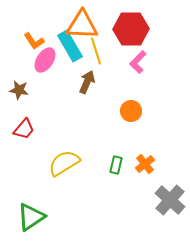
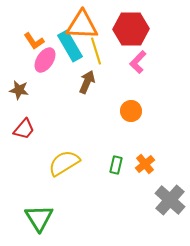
green triangle: moved 8 px right, 1 px down; rotated 28 degrees counterclockwise
